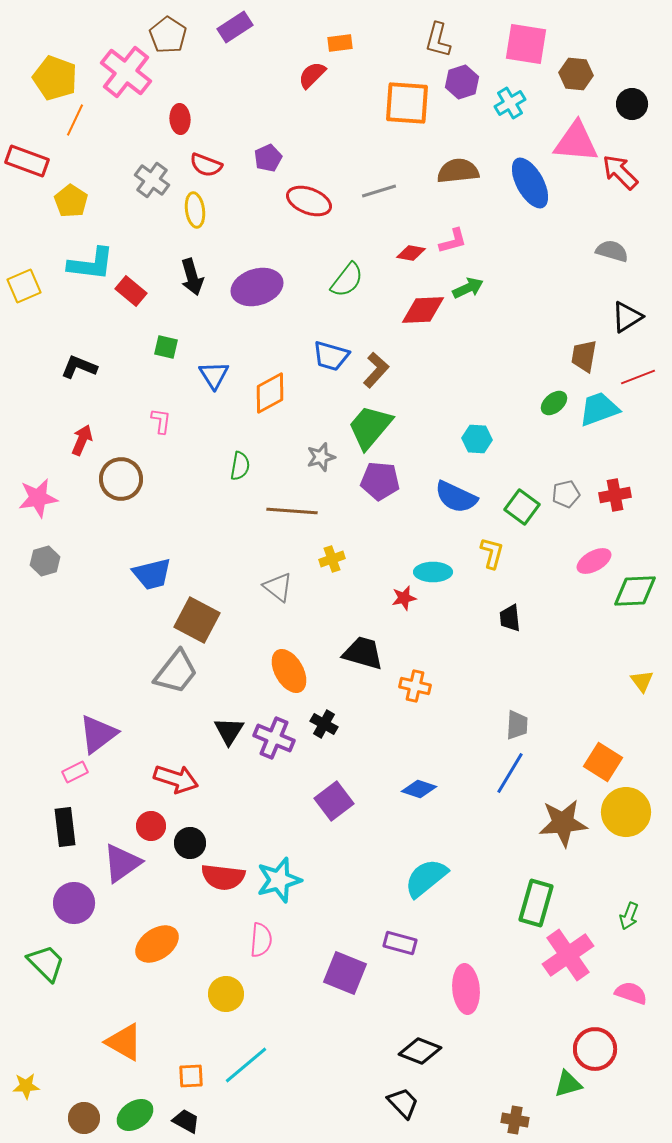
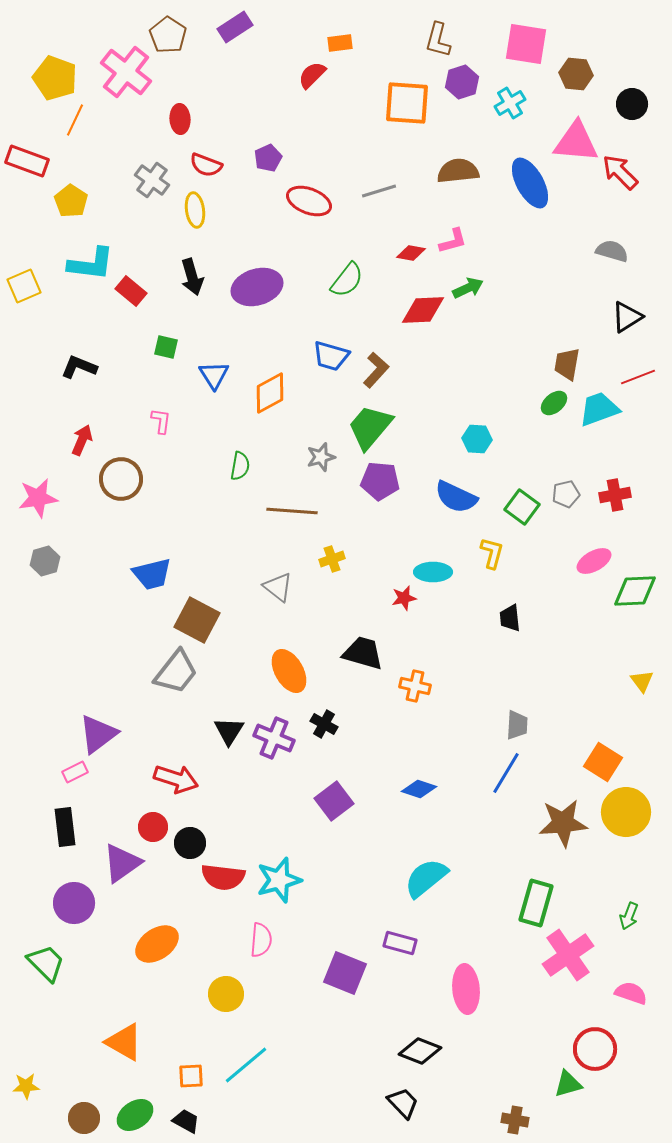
brown trapezoid at (584, 356): moved 17 px left, 8 px down
blue line at (510, 773): moved 4 px left
red circle at (151, 826): moved 2 px right, 1 px down
